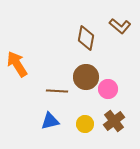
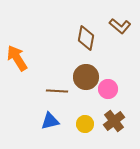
orange arrow: moved 6 px up
